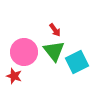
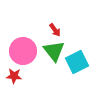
pink circle: moved 1 px left, 1 px up
red star: rotated 14 degrees counterclockwise
